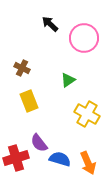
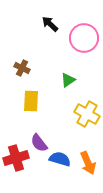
yellow rectangle: moved 2 px right; rotated 25 degrees clockwise
